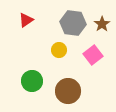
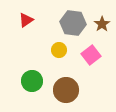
pink square: moved 2 px left
brown circle: moved 2 px left, 1 px up
